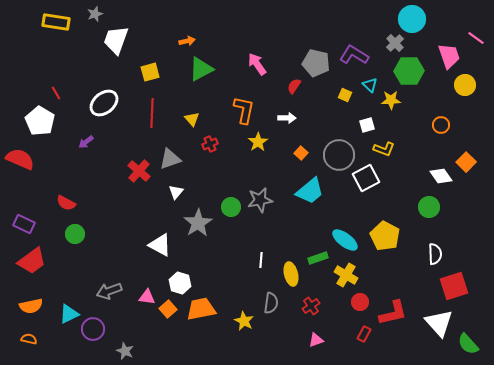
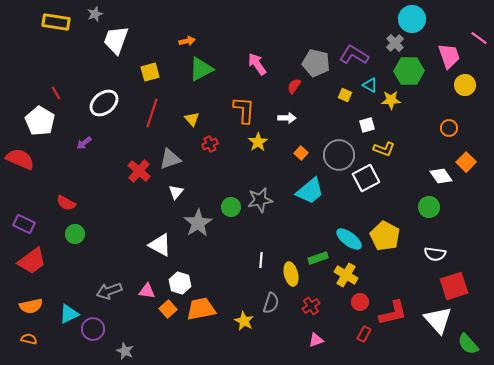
pink line at (476, 38): moved 3 px right
cyan triangle at (370, 85): rotated 14 degrees counterclockwise
orange L-shape at (244, 110): rotated 8 degrees counterclockwise
red line at (152, 113): rotated 16 degrees clockwise
orange circle at (441, 125): moved 8 px right, 3 px down
purple arrow at (86, 142): moved 2 px left, 1 px down
cyan ellipse at (345, 240): moved 4 px right, 1 px up
white semicircle at (435, 254): rotated 100 degrees clockwise
pink triangle at (147, 297): moved 6 px up
gray semicircle at (271, 303): rotated 10 degrees clockwise
white triangle at (439, 323): moved 1 px left, 3 px up
